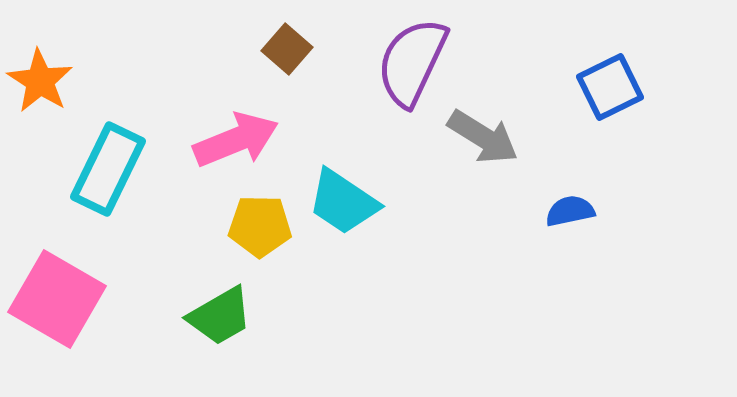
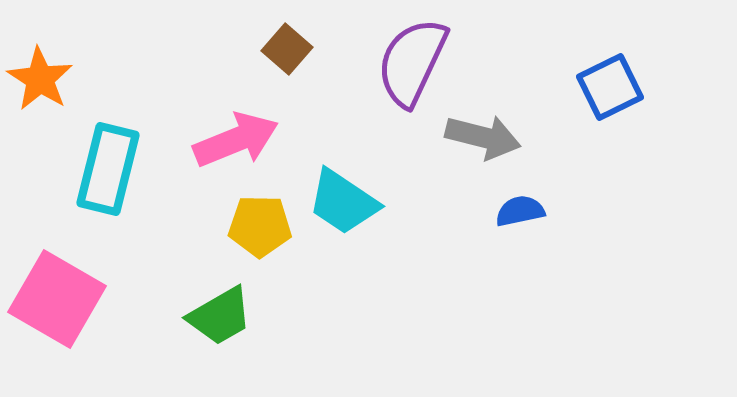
orange star: moved 2 px up
gray arrow: rotated 18 degrees counterclockwise
cyan rectangle: rotated 12 degrees counterclockwise
blue semicircle: moved 50 px left
